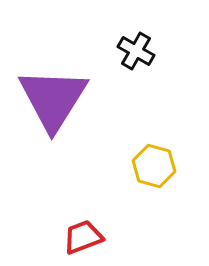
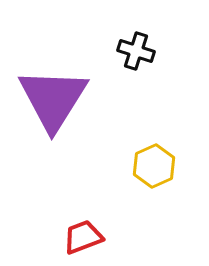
black cross: rotated 12 degrees counterclockwise
yellow hexagon: rotated 21 degrees clockwise
